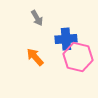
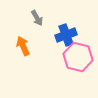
blue cross: moved 4 px up; rotated 15 degrees counterclockwise
orange arrow: moved 12 px left, 11 px up; rotated 18 degrees clockwise
